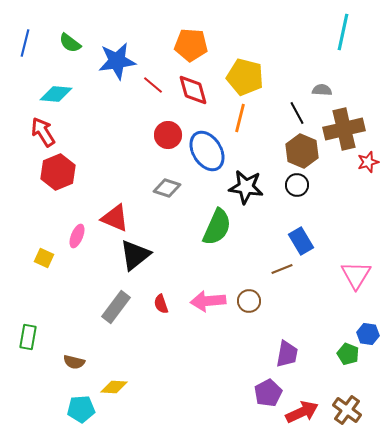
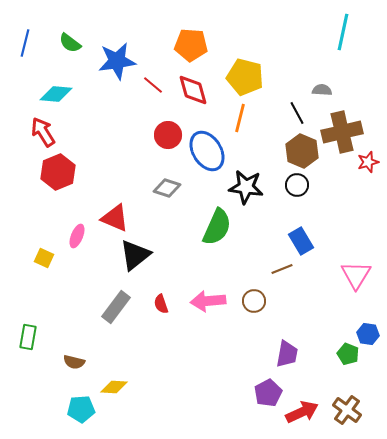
brown cross at (344, 129): moved 2 px left, 3 px down
brown circle at (249, 301): moved 5 px right
